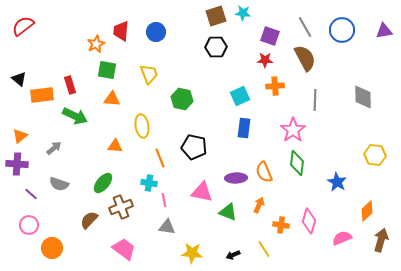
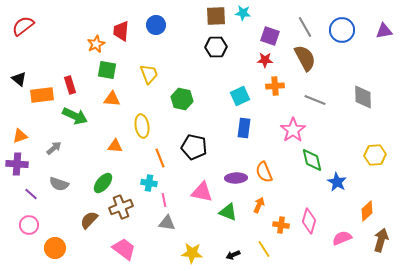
brown square at (216, 16): rotated 15 degrees clockwise
blue circle at (156, 32): moved 7 px up
gray line at (315, 100): rotated 70 degrees counterclockwise
orange triangle at (20, 136): rotated 21 degrees clockwise
yellow hexagon at (375, 155): rotated 10 degrees counterclockwise
green diamond at (297, 163): moved 15 px right, 3 px up; rotated 20 degrees counterclockwise
gray triangle at (167, 227): moved 4 px up
orange circle at (52, 248): moved 3 px right
